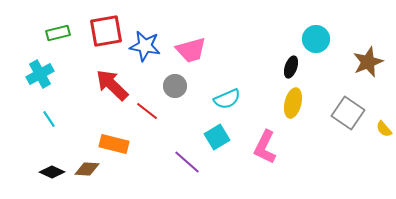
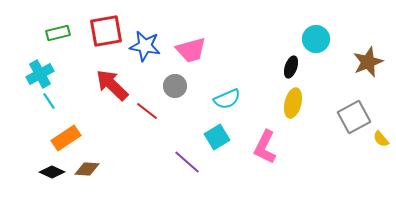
gray square: moved 6 px right, 4 px down; rotated 28 degrees clockwise
cyan line: moved 18 px up
yellow semicircle: moved 3 px left, 10 px down
orange rectangle: moved 48 px left, 6 px up; rotated 48 degrees counterclockwise
